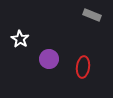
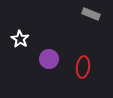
gray rectangle: moved 1 px left, 1 px up
